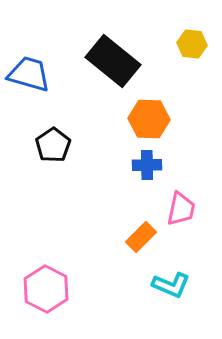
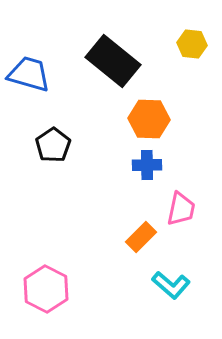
cyan L-shape: rotated 18 degrees clockwise
